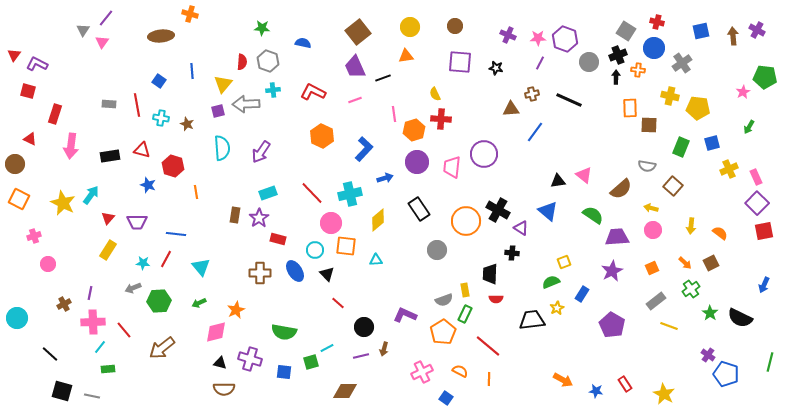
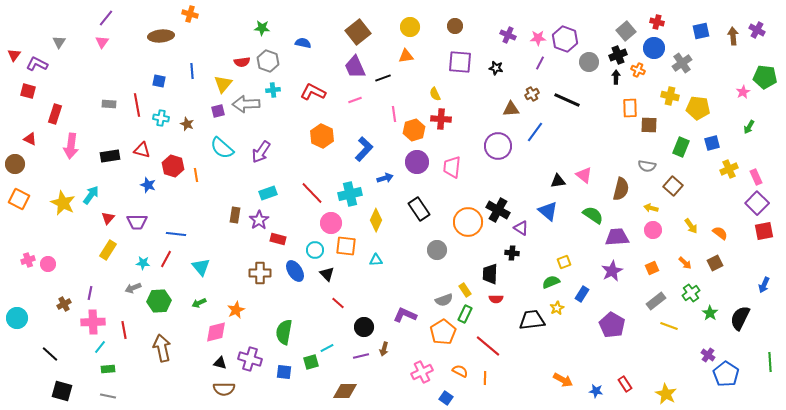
gray triangle at (83, 30): moved 24 px left, 12 px down
gray square at (626, 31): rotated 18 degrees clockwise
red semicircle at (242, 62): rotated 77 degrees clockwise
orange cross at (638, 70): rotated 16 degrees clockwise
blue square at (159, 81): rotated 24 degrees counterclockwise
brown cross at (532, 94): rotated 16 degrees counterclockwise
black line at (569, 100): moved 2 px left
cyan semicircle at (222, 148): rotated 135 degrees clockwise
purple circle at (484, 154): moved 14 px right, 8 px up
brown semicircle at (621, 189): rotated 35 degrees counterclockwise
orange line at (196, 192): moved 17 px up
purple star at (259, 218): moved 2 px down
yellow diamond at (378, 220): moved 2 px left; rotated 25 degrees counterclockwise
orange circle at (466, 221): moved 2 px right, 1 px down
yellow arrow at (691, 226): rotated 42 degrees counterclockwise
pink cross at (34, 236): moved 6 px left, 24 px down
brown square at (711, 263): moved 4 px right
green cross at (691, 289): moved 4 px down
yellow rectangle at (465, 290): rotated 24 degrees counterclockwise
black semicircle at (740, 318): rotated 90 degrees clockwise
red line at (124, 330): rotated 30 degrees clockwise
green semicircle at (284, 332): rotated 90 degrees clockwise
brown arrow at (162, 348): rotated 116 degrees clockwise
green line at (770, 362): rotated 18 degrees counterclockwise
blue pentagon at (726, 374): rotated 15 degrees clockwise
orange line at (489, 379): moved 4 px left, 1 px up
yellow star at (664, 394): moved 2 px right
gray line at (92, 396): moved 16 px right
